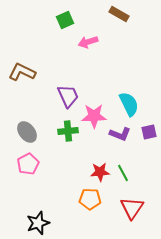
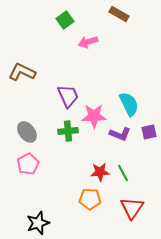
green square: rotated 12 degrees counterclockwise
